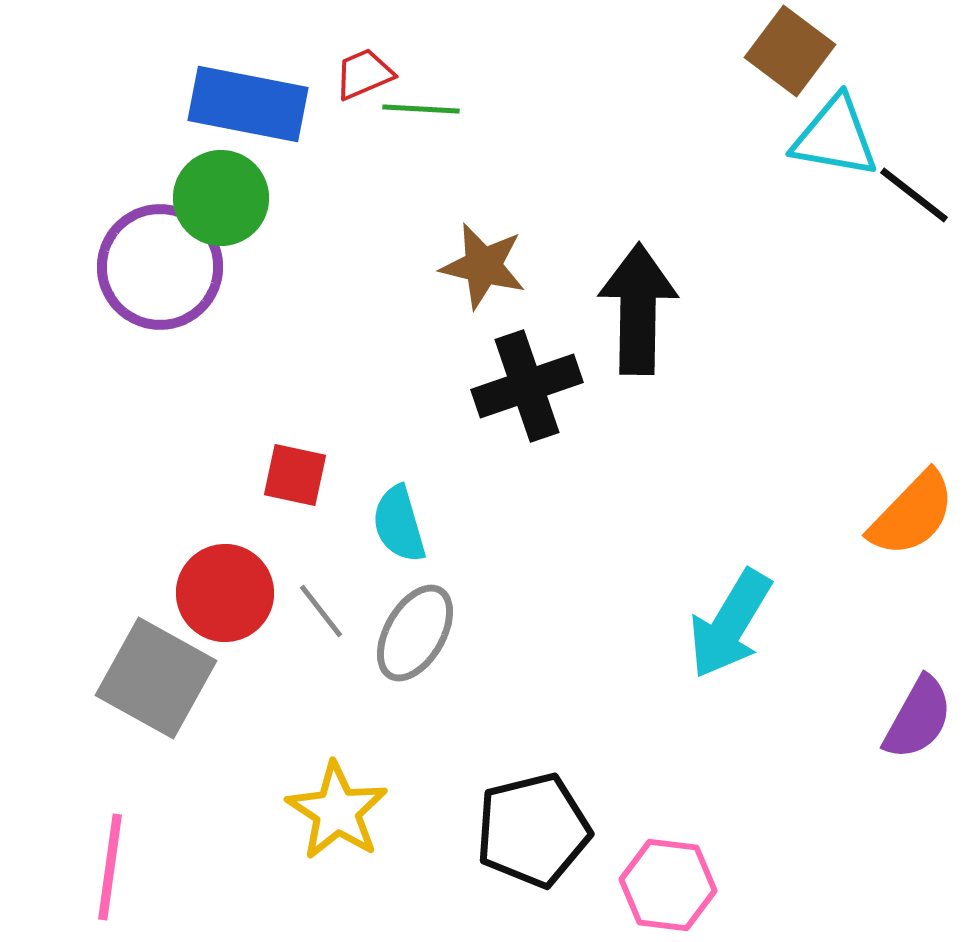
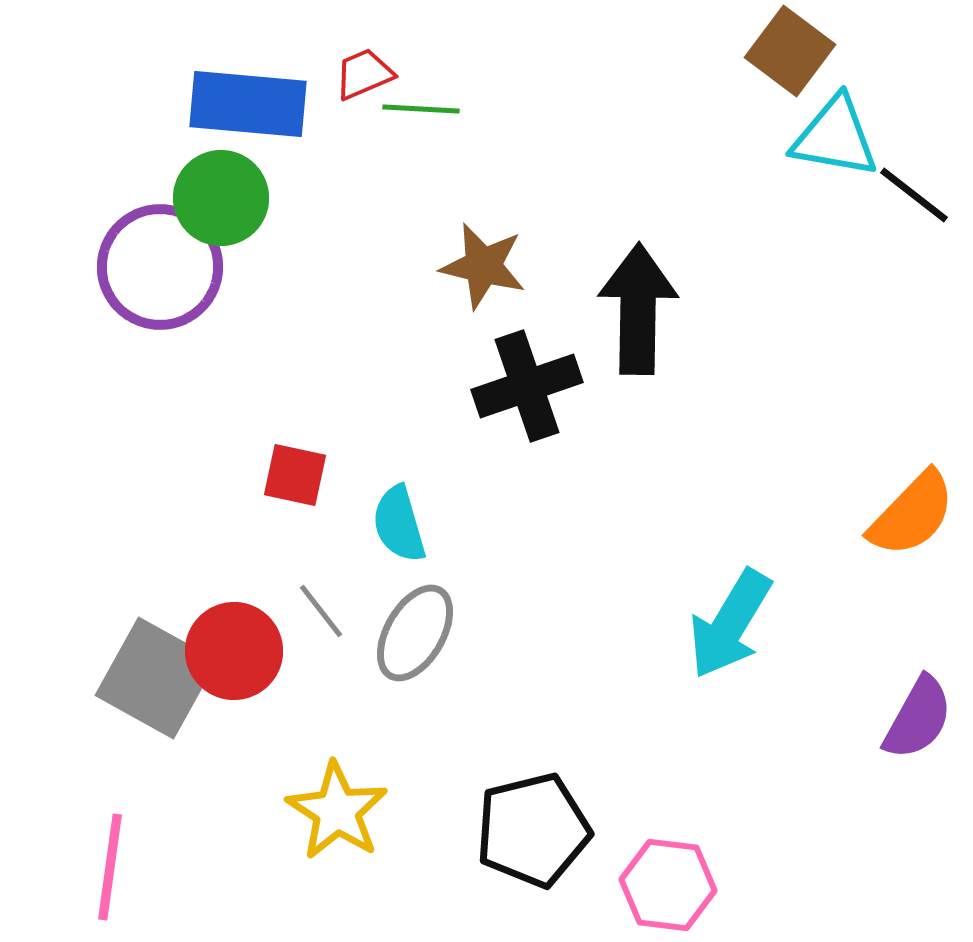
blue rectangle: rotated 6 degrees counterclockwise
red circle: moved 9 px right, 58 px down
